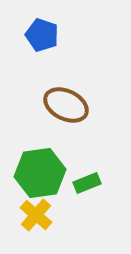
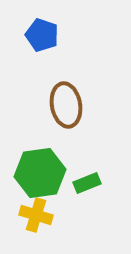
brown ellipse: rotated 54 degrees clockwise
yellow cross: rotated 24 degrees counterclockwise
